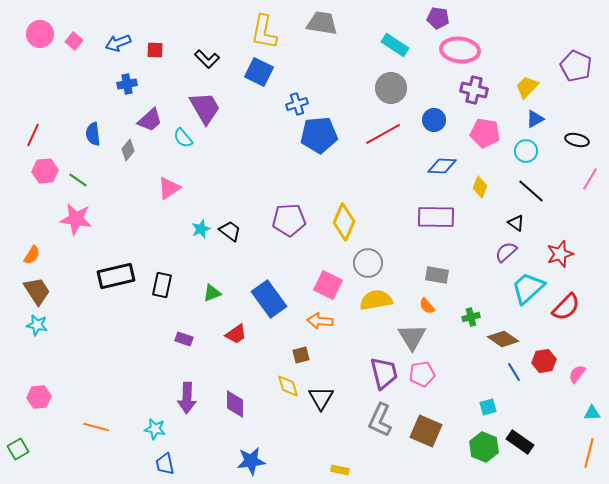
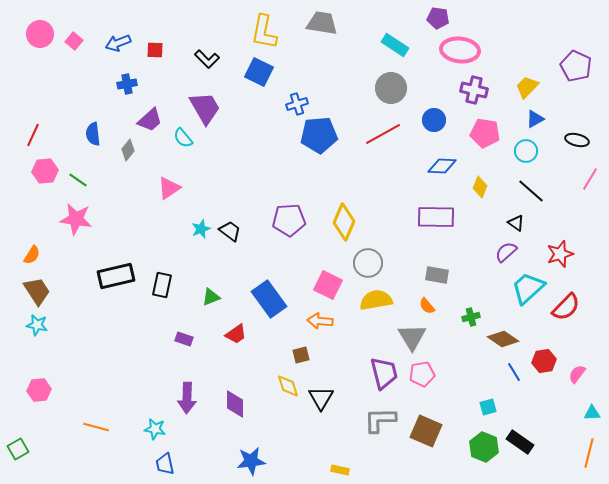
green triangle at (212, 293): moved 1 px left, 4 px down
pink hexagon at (39, 397): moved 7 px up
gray L-shape at (380, 420): rotated 64 degrees clockwise
